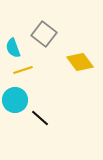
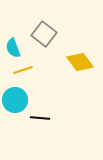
black line: rotated 36 degrees counterclockwise
